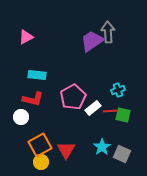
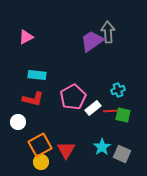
white circle: moved 3 px left, 5 px down
